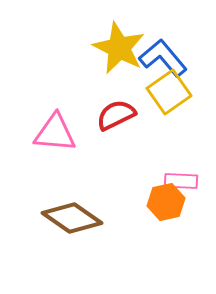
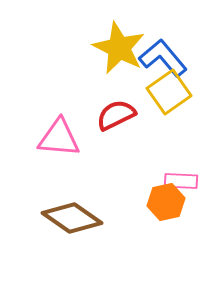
pink triangle: moved 4 px right, 5 px down
